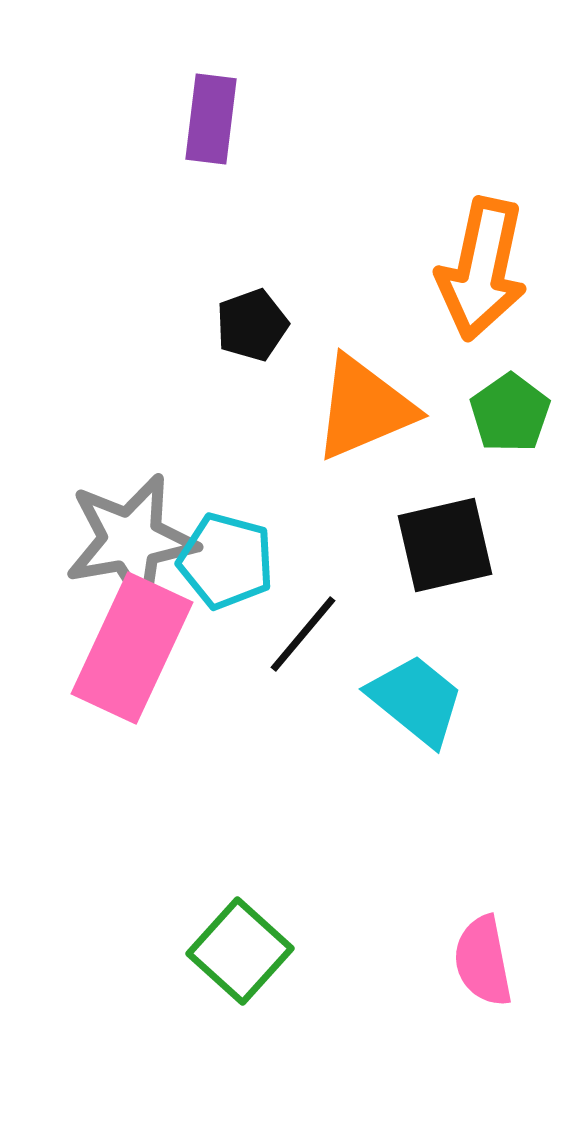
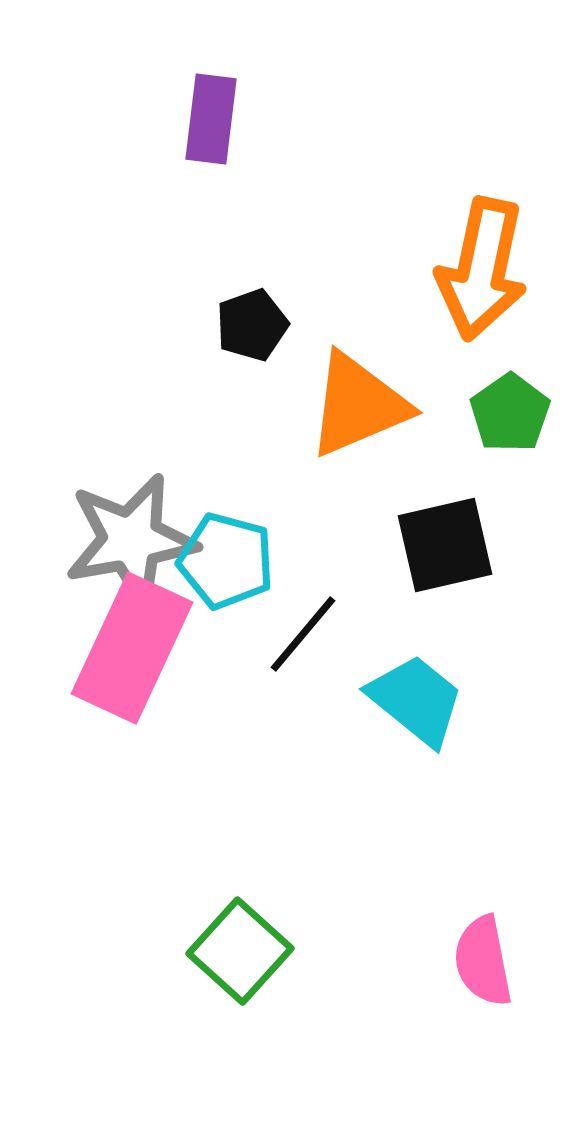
orange triangle: moved 6 px left, 3 px up
